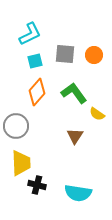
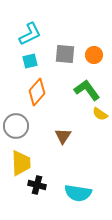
cyan square: moved 5 px left
green L-shape: moved 13 px right, 3 px up
yellow semicircle: moved 3 px right
brown triangle: moved 12 px left
